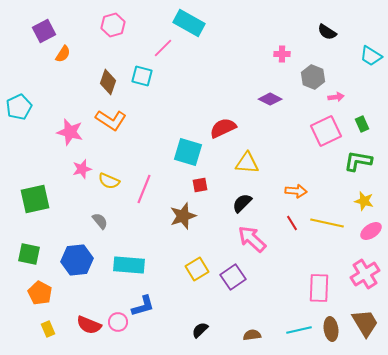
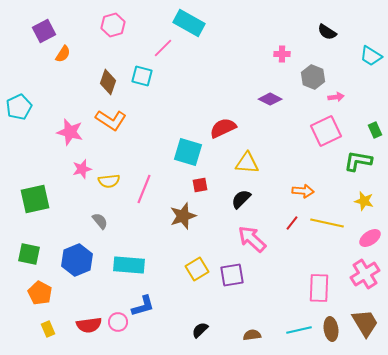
green rectangle at (362, 124): moved 13 px right, 6 px down
yellow semicircle at (109, 181): rotated 30 degrees counterclockwise
orange arrow at (296, 191): moved 7 px right
black semicircle at (242, 203): moved 1 px left, 4 px up
red line at (292, 223): rotated 70 degrees clockwise
pink ellipse at (371, 231): moved 1 px left, 7 px down
blue hexagon at (77, 260): rotated 16 degrees counterclockwise
purple square at (233, 277): moved 1 px left, 2 px up; rotated 25 degrees clockwise
red semicircle at (89, 325): rotated 30 degrees counterclockwise
